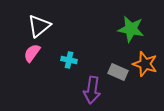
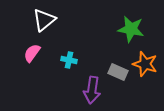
white triangle: moved 5 px right, 6 px up
